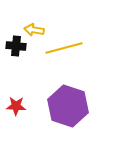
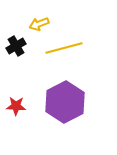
yellow arrow: moved 5 px right, 6 px up; rotated 30 degrees counterclockwise
black cross: rotated 36 degrees counterclockwise
purple hexagon: moved 3 px left, 4 px up; rotated 15 degrees clockwise
